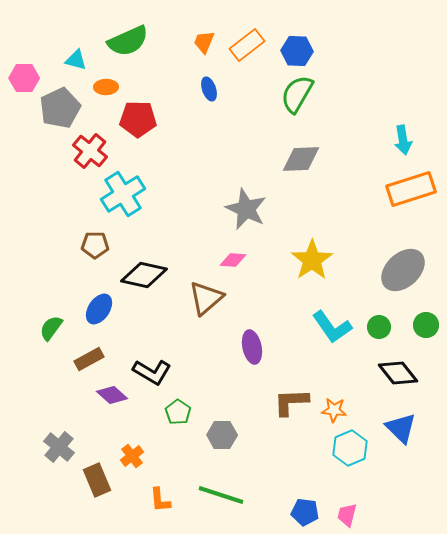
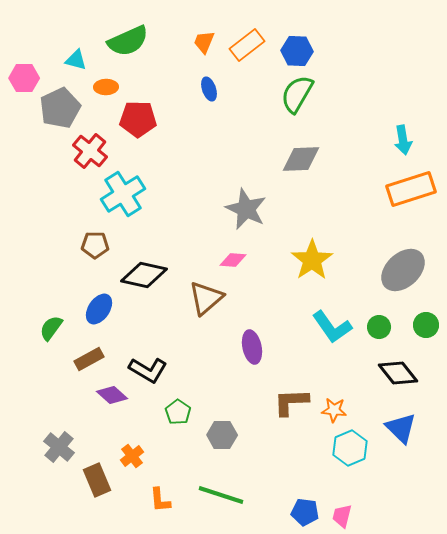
black L-shape at (152, 372): moved 4 px left, 2 px up
pink trapezoid at (347, 515): moved 5 px left, 1 px down
